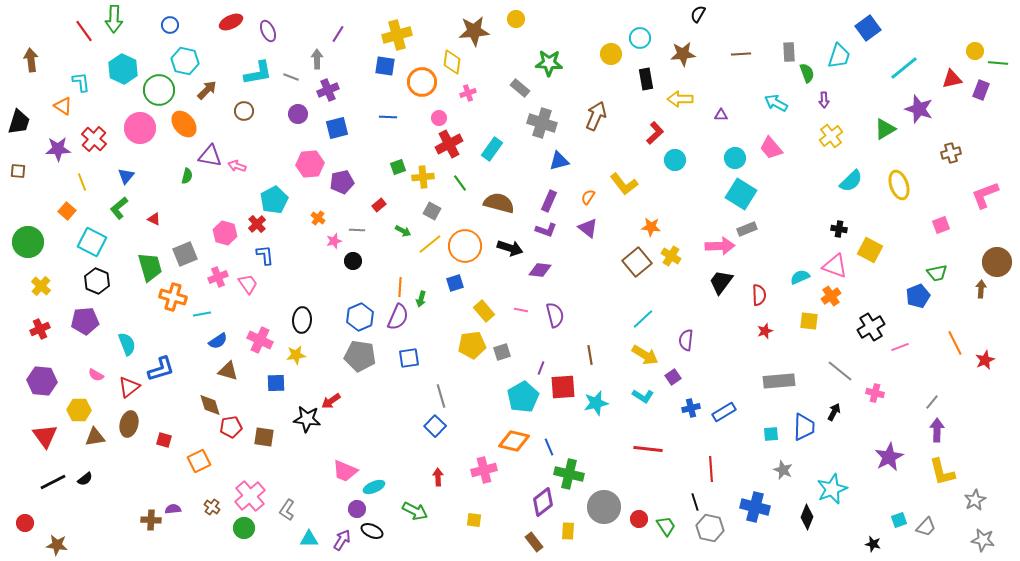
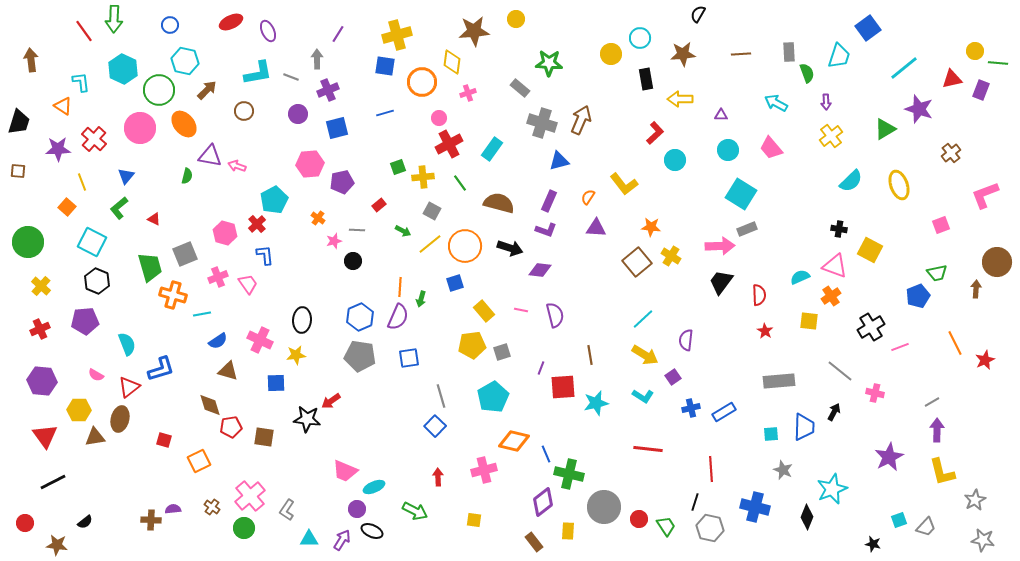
purple arrow at (824, 100): moved 2 px right, 2 px down
brown arrow at (596, 116): moved 15 px left, 4 px down
blue line at (388, 117): moved 3 px left, 4 px up; rotated 18 degrees counterclockwise
brown cross at (951, 153): rotated 24 degrees counterclockwise
cyan circle at (735, 158): moved 7 px left, 8 px up
orange square at (67, 211): moved 4 px up
purple triangle at (588, 228): moved 8 px right; rotated 35 degrees counterclockwise
brown arrow at (981, 289): moved 5 px left
orange cross at (173, 297): moved 2 px up
red star at (765, 331): rotated 21 degrees counterclockwise
cyan pentagon at (523, 397): moved 30 px left
gray line at (932, 402): rotated 21 degrees clockwise
brown ellipse at (129, 424): moved 9 px left, 5 px up
blue line at (549, 447): moved 3 px left, 7 px down
black semicircle at (85, 479): moved 43 px down
black line at (695, 502): rotated 36 degrees clockwise
